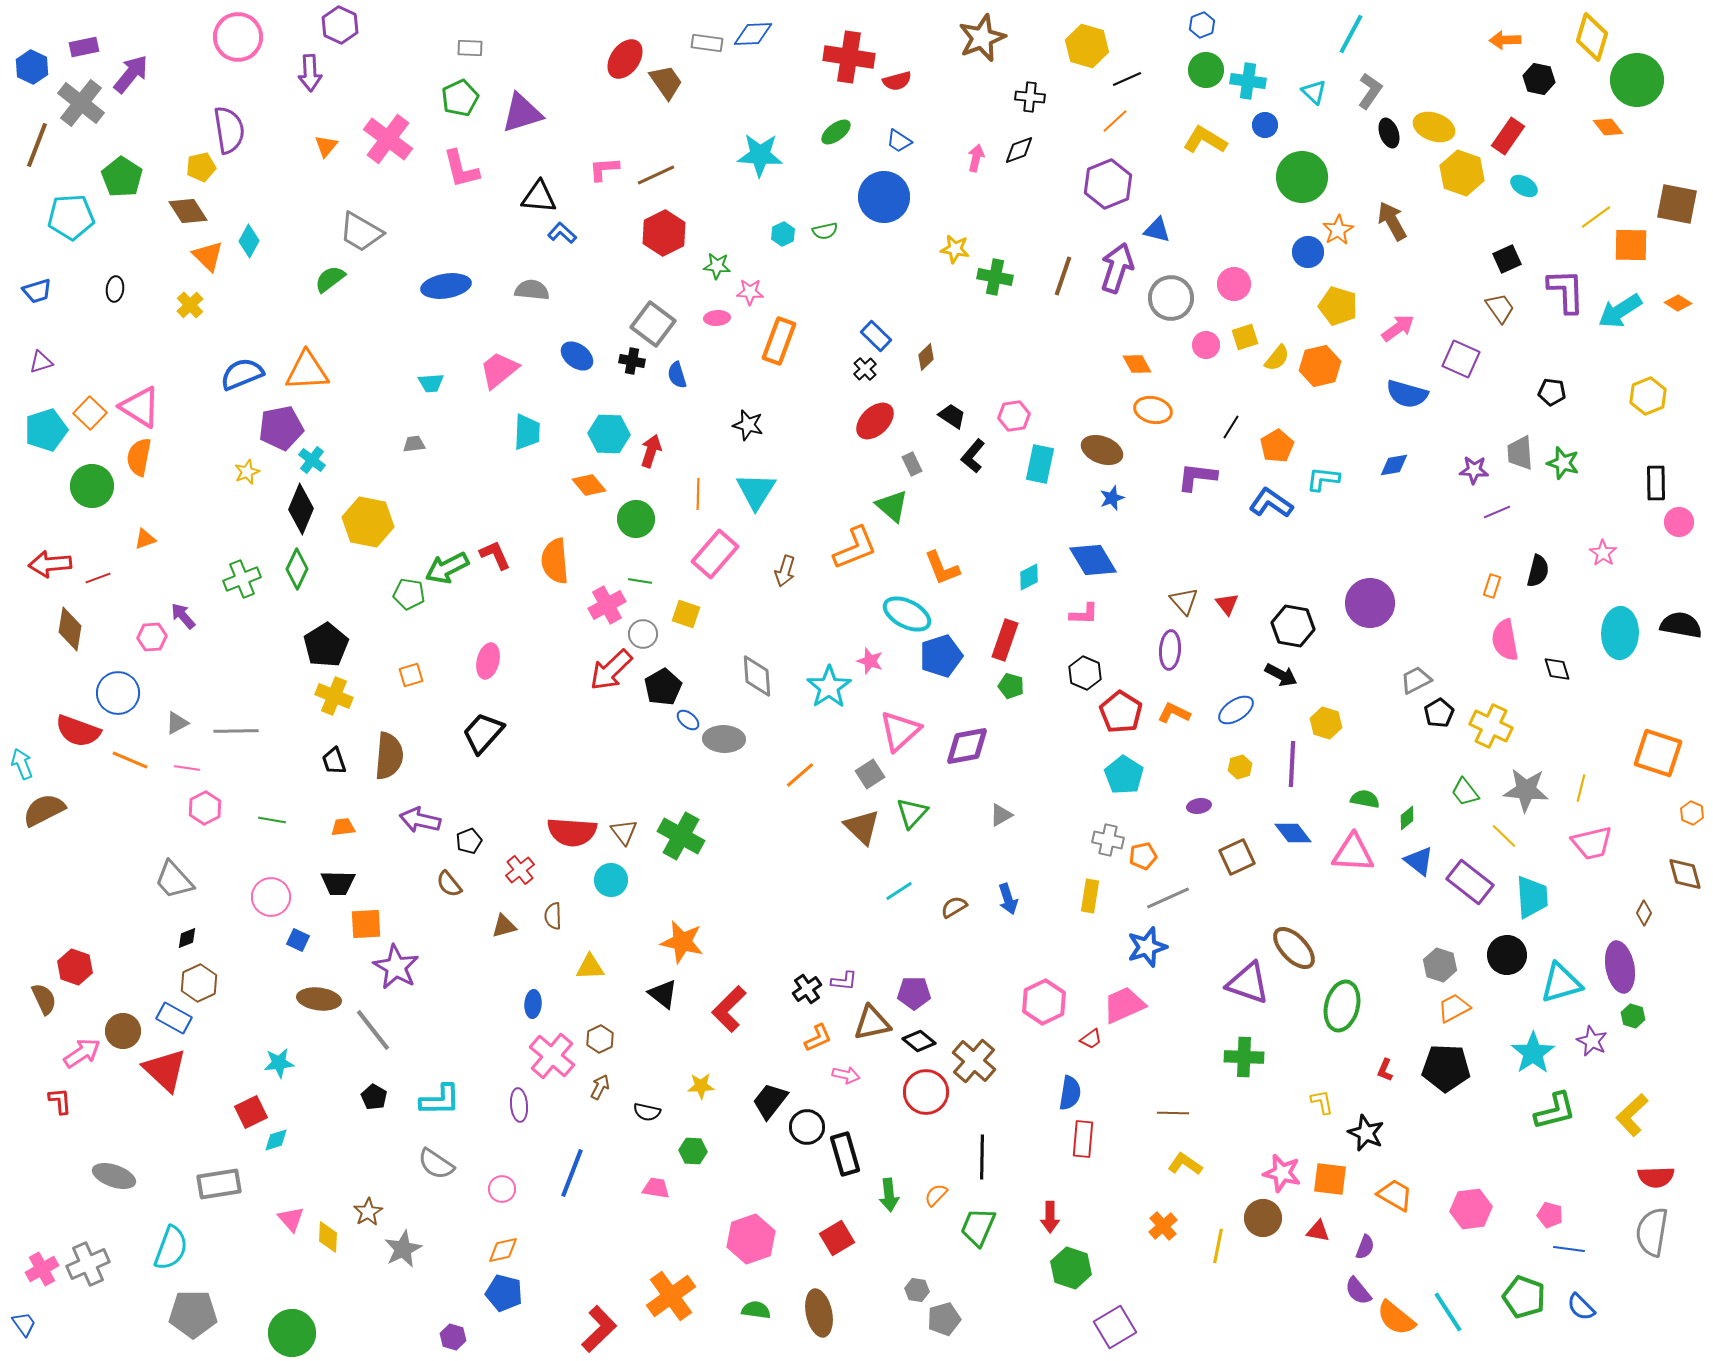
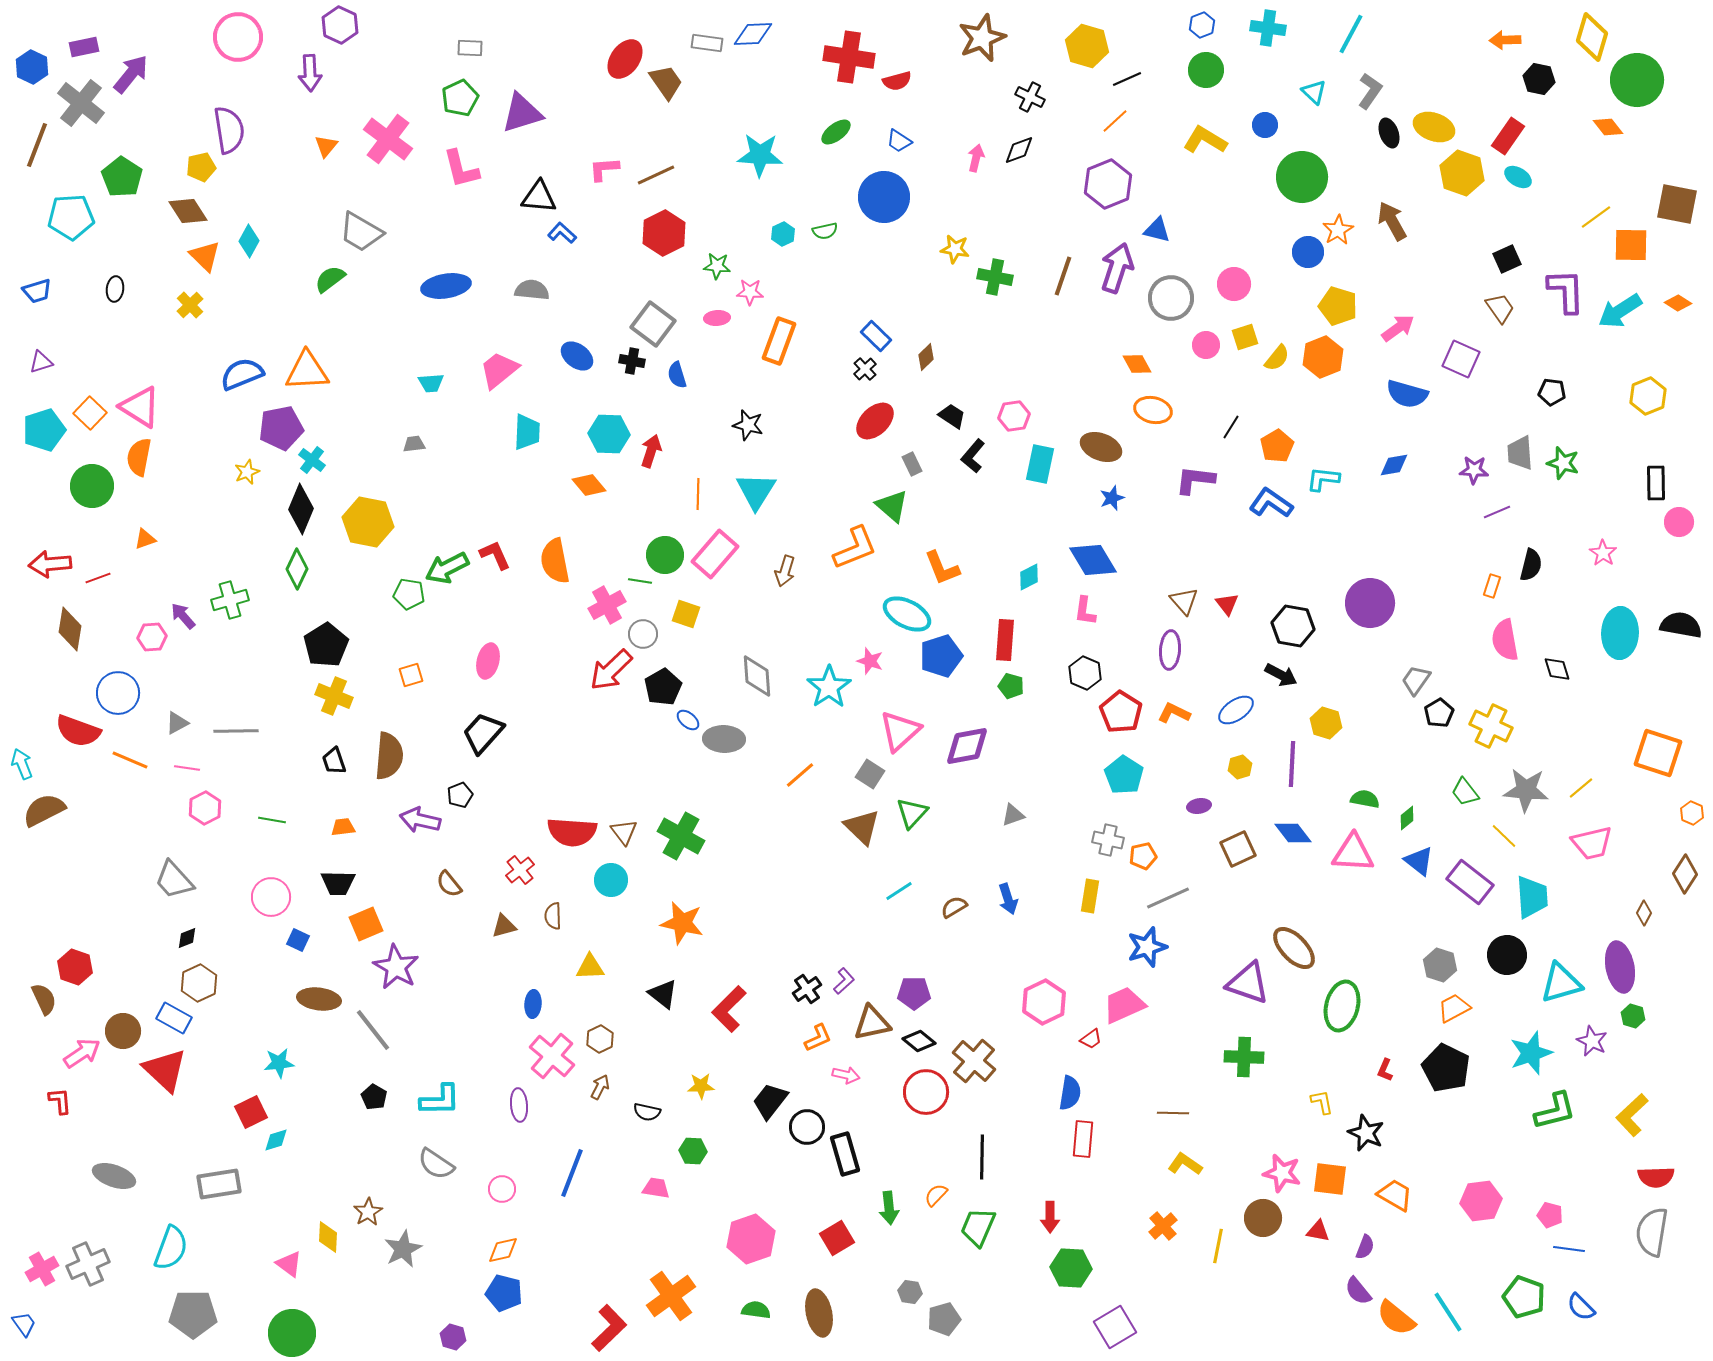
cyan cross at (1248, 81): moved 20 px right, 53 px up
black cross at (1030, 97): rotated 20 degrees clockwise
cyan ellipse at (1524, 186): moved 6 px left, 9 px up
orange triangle at (208, 256): moved 3 px left
orange hexagon at (1320, 366): moved 3 px right, 9 px up; rotated 9 degrees counterclockwise
cyan pentagon at (46, 430): moved 2 px left
brown ellipse at (1102, 450): moved 1 px left, 3 px up
purple L-shape at (1197, 477): moved 2 px left, 3 px down
green circle at (636, 519): moved 29 px right, 36 px down
orange semicircle at (555, 561): rotated 6 degrees counterclockwise
black semicircle at (1538, 571): moved 7 px left, 6 px up
green cross at (242, 579): moved 12 px left, 21 px down; rotated 6 degrees clockwise
pink L-shape at (1084, 614): moved 1 px right, 3 px up; rotated 96 degrees clockwise
red rectangle at (1005, 640): rotated 15 degrees counterclockwise
gray trapezoid at (1416, 680): rotated 28 degrees counterclockwise
gray square at (870, 774): rotated 24 degrees counterclockwise
yellow line at (1581, 788): rotated 36 degrees clockwise
gray triangle at (1001, 815): moved 12 px right; rotated 10 degrees clockwise
black pentagon at (469, 841): moved 9 px left, 46 px up
brown square at (1237, 857): moved 1 px right, 8 px up
brown diamond at (1685, 874): rotated 48 degrees clockwise
orange square at (366, 924): rotated 20 degrees counterclockwise
orange star at (682, 942): moved 19 px up
purple L-shape at (844, 981): rotated 48 degrees counterclockwise
cyan star at (1533, 1053): moved 2 px left; rotated 15 degrees clockwise
black pentagon at (1446, 1068): rotated 24 degrees clockwise
green arrow at (889, 1195): moved 13 px down
pink hexagon at (1471, 1209): moved 10 px right, 8 px up
pink triangle at (291, 1219): moved 2 px left, 45 px down; rotated 12 degrees counterclockwise
green hexagon at (1071, 1268): rotated 15 degrees counterclockwise
gray hexagon at (917, 1290): moved 7 px left, 2 px down
red L-shape at (599, 1329): moved 10 px right, 1 px up
